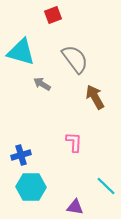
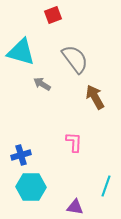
cyan line: rotated 65 degrees clockwise
